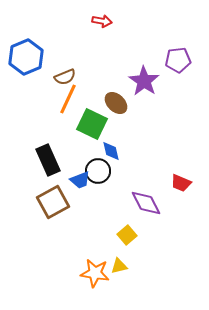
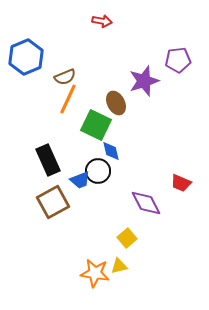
purple star: rotated 20 degrees clockwise
brown ellipse: rotated 20 degrees clockwise
green square: moved 4 px right, 1 px down
yellow square: moved 3 px down
